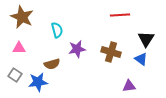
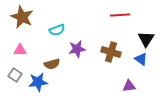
cyan semicircle: rotated 84 degrees clockwise
pink triangle: moved 1 px right, 2 px down
